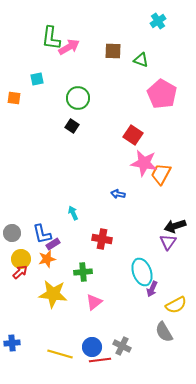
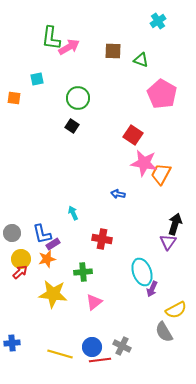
black arrow: moved 2 px up; rotated 125 degrees clockwise
yellow semicircle: moved 5 px down
